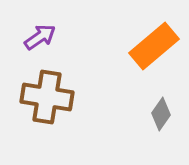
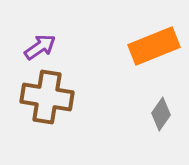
purple arrow: moved 10 px down
orange rectangle: rotated 18 degrees clockwise
